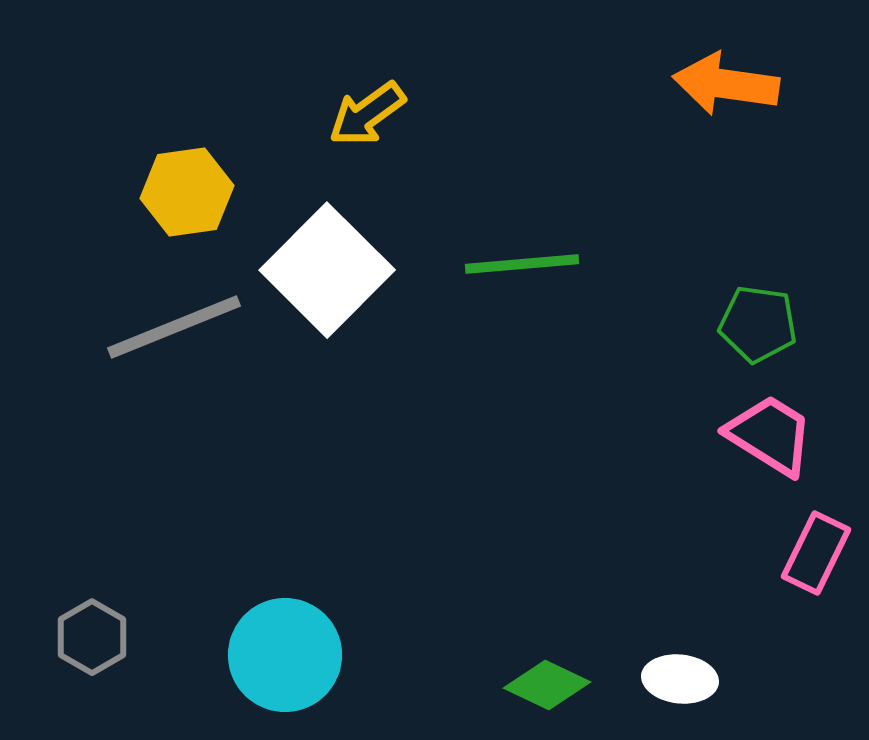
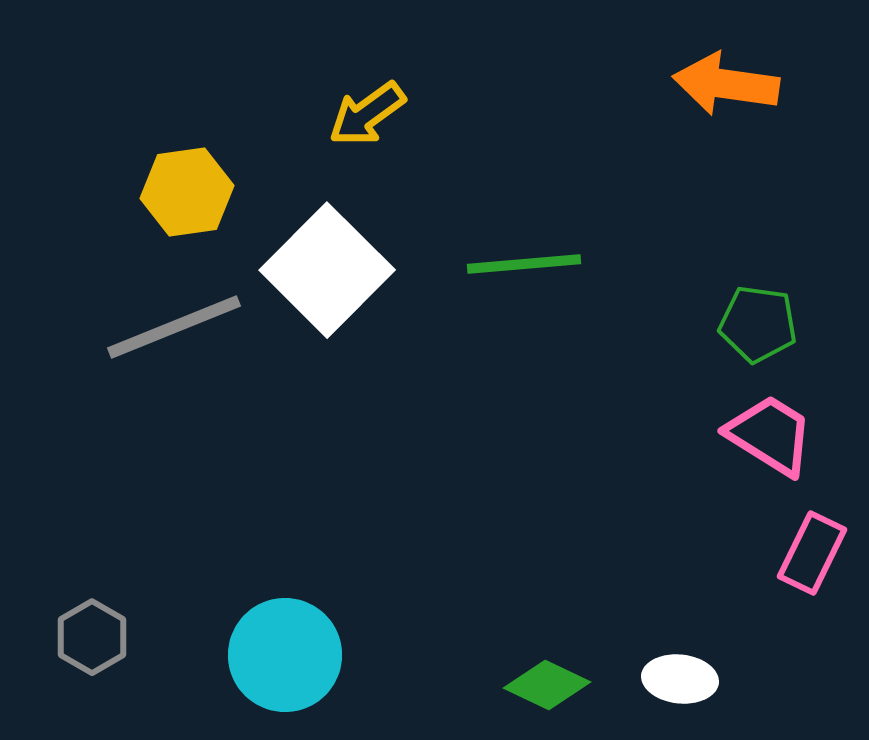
green line: moved 2 px right
pink rectangle: moved 4 px left
